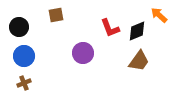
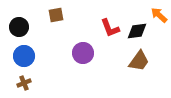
black diamond: rotated 15 degrees clockwise
